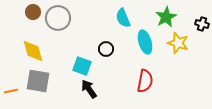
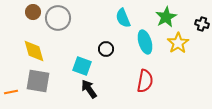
yellow star: rotated 20 degrees clockwise
yellow diamond: moved 1 px right
orange line: moved 1 px down
